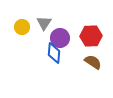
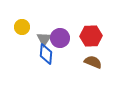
gray triangle: moved 16 px down
blue diamond: moved 8 px left, 1 px down
brown semicircle: rotated 12 degrees counterclockwise
